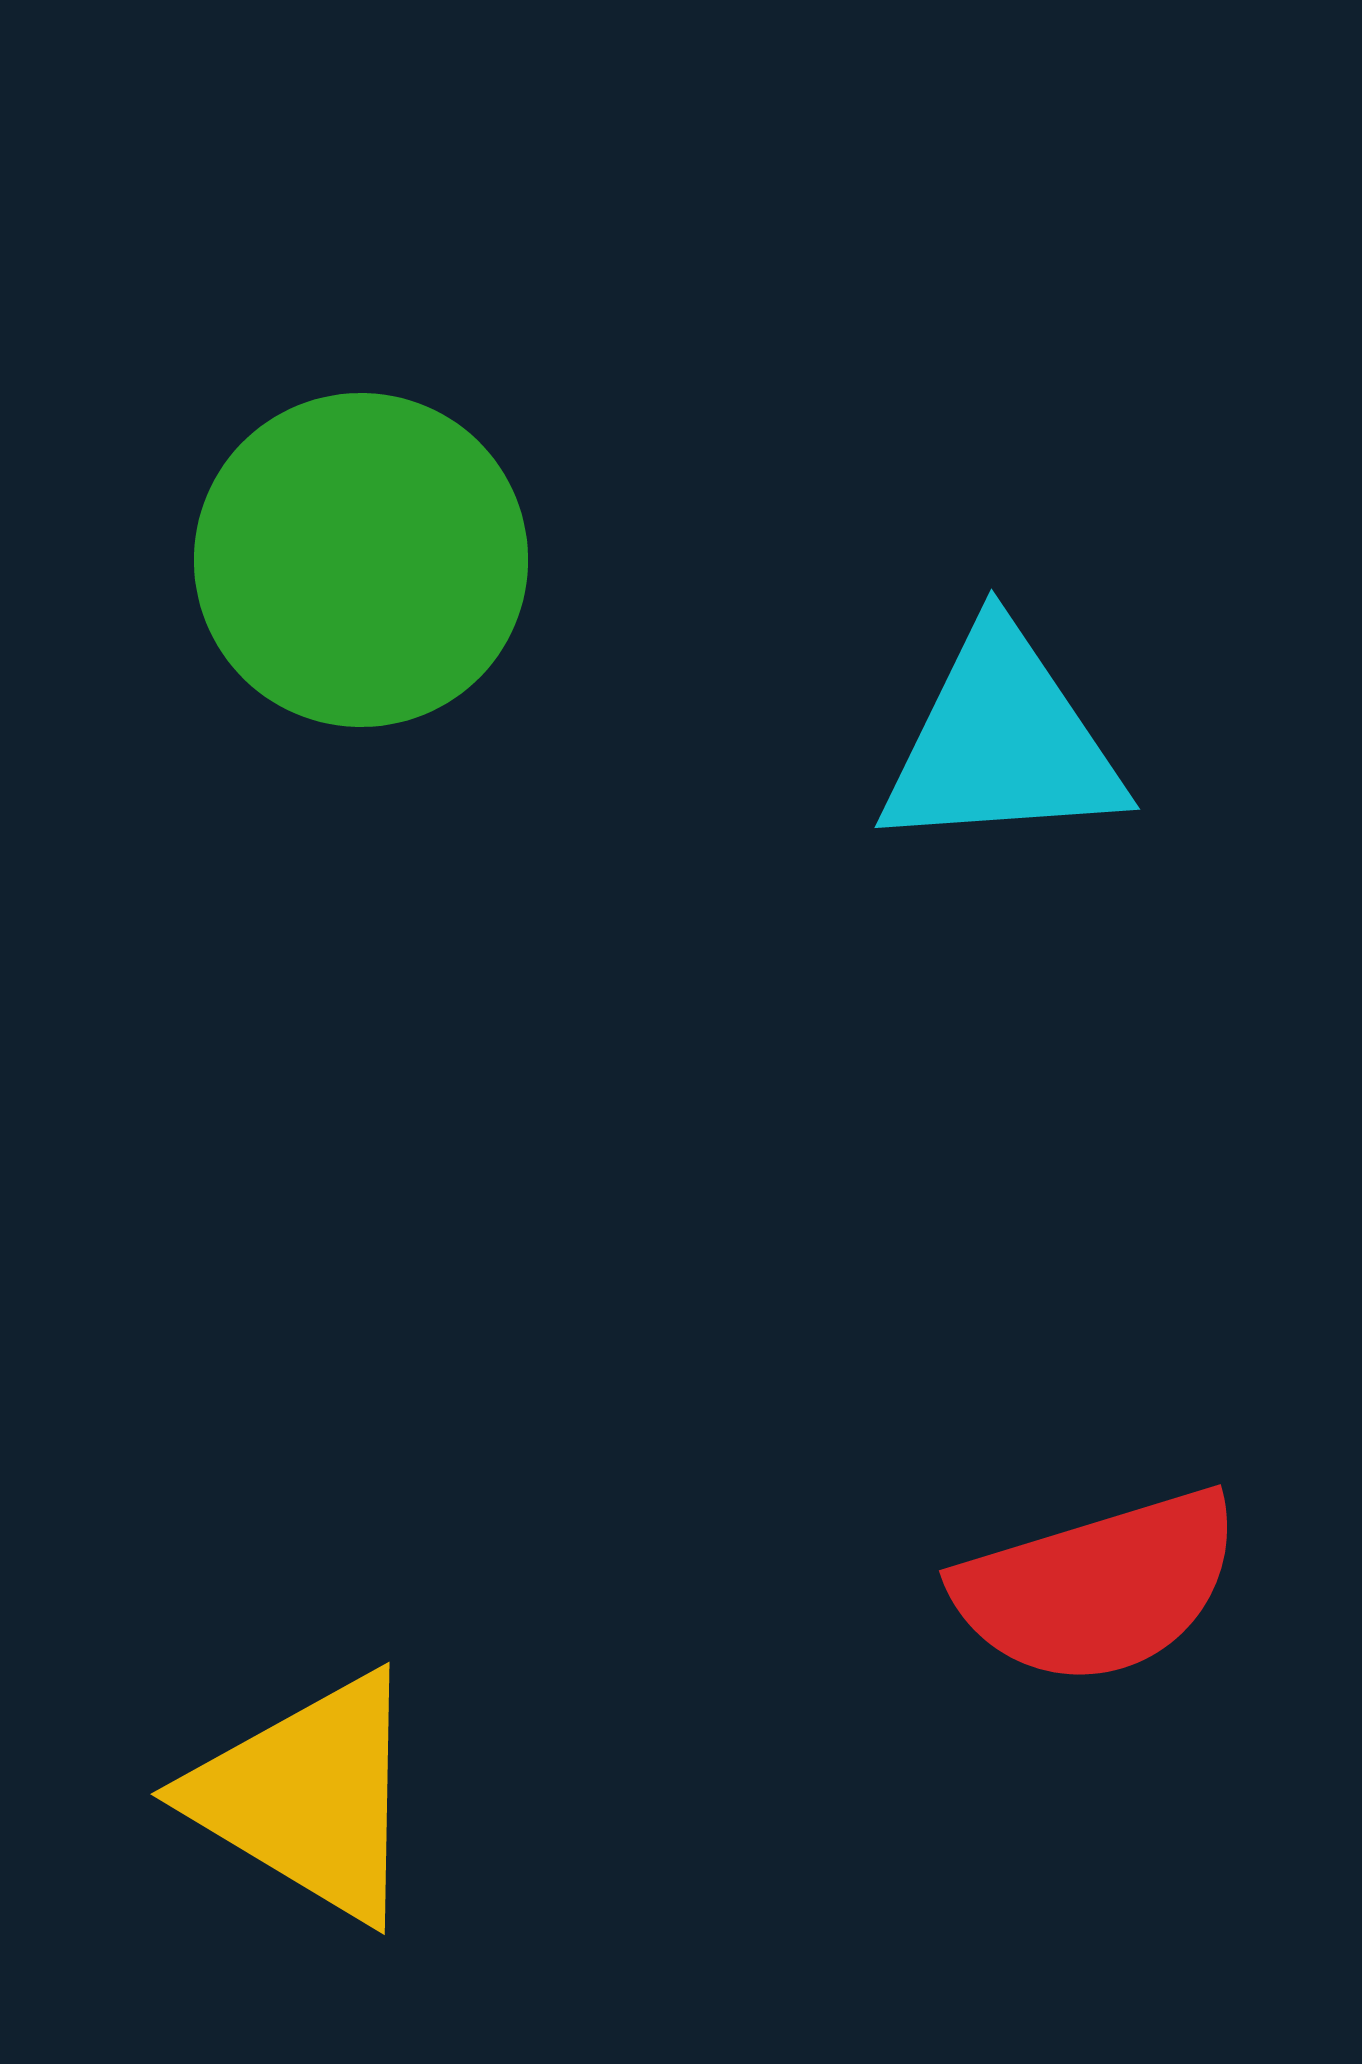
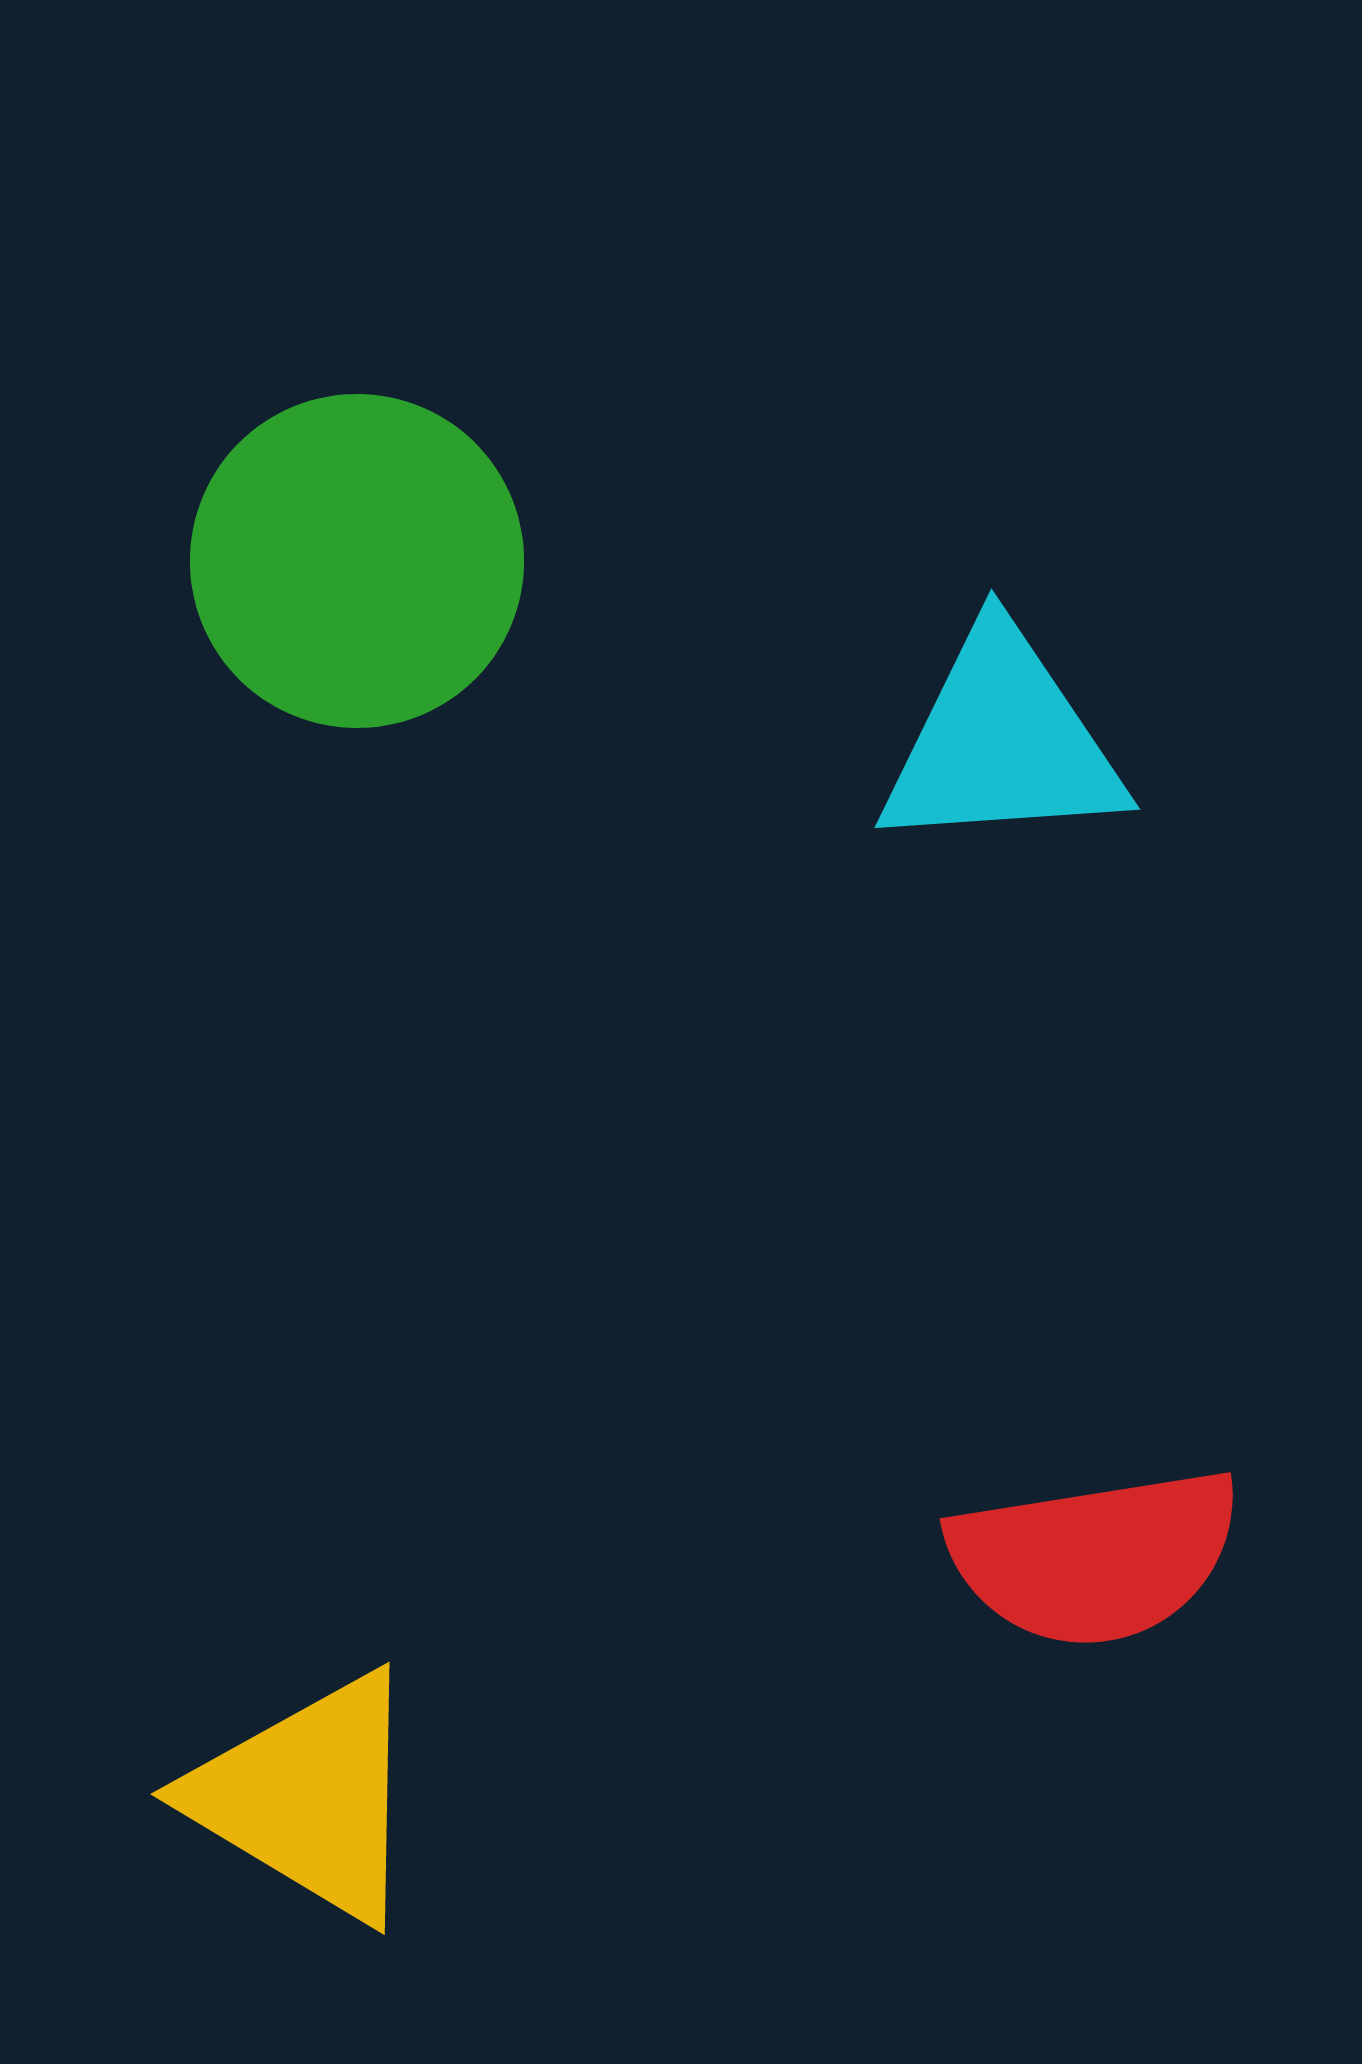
green circle: moved 4 px left, 1 px down
red semicircle: moved 3 px left, 30 px up; rotated 8 degrees clockwise
